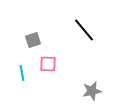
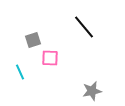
black line: moved 3 px up
pink square: moved 2 px right, 6 px up
cyan line: moved 2 px left, 1 px up; rotated 14 degrees counterclockwise
